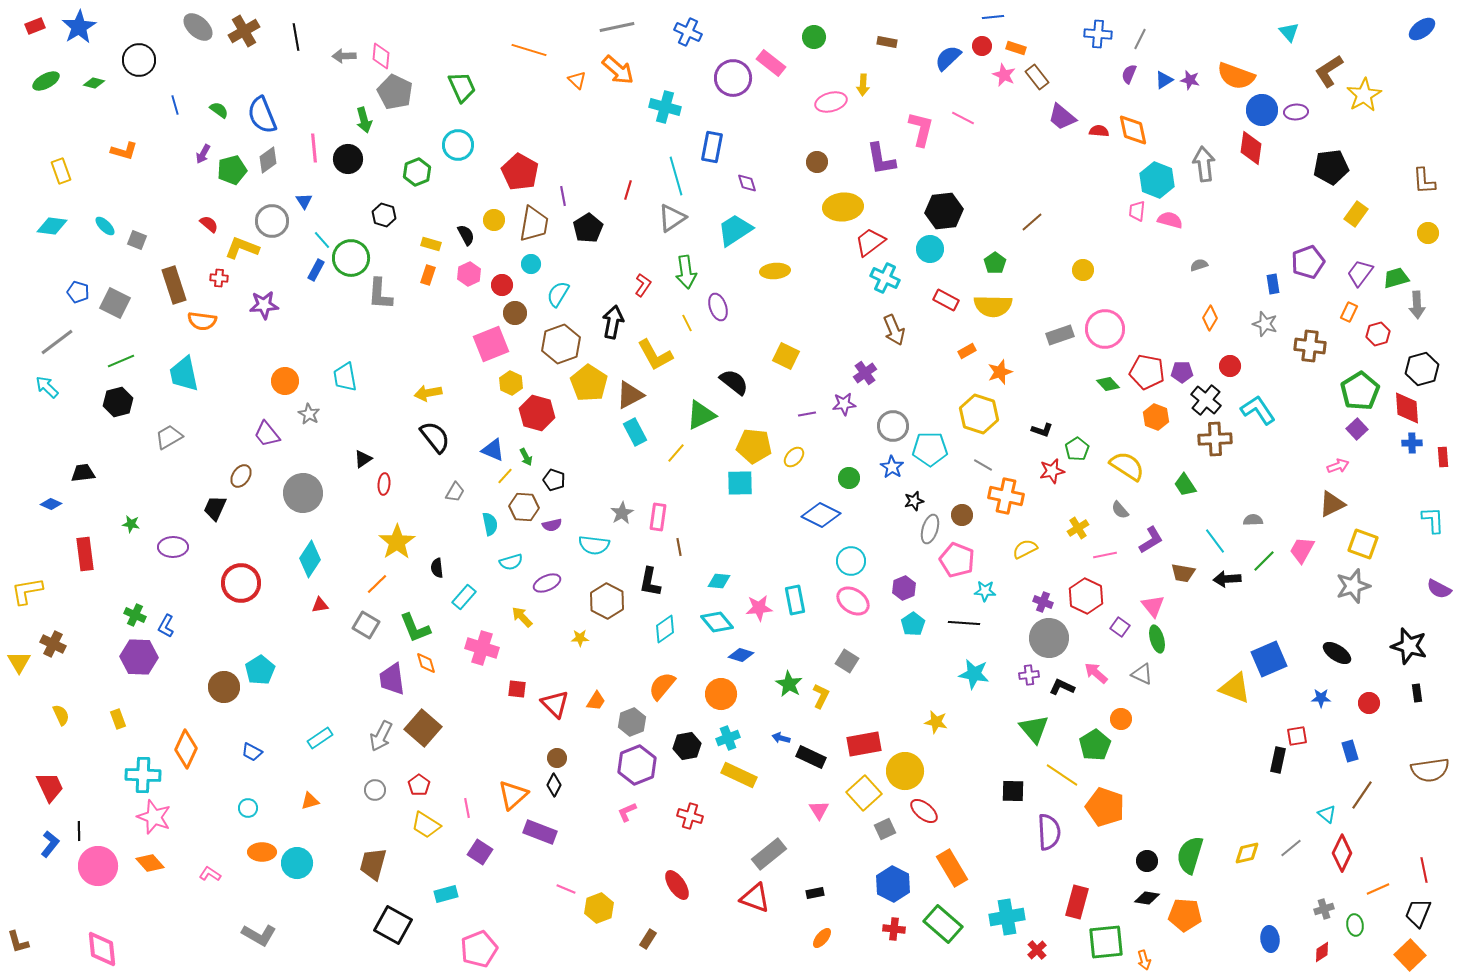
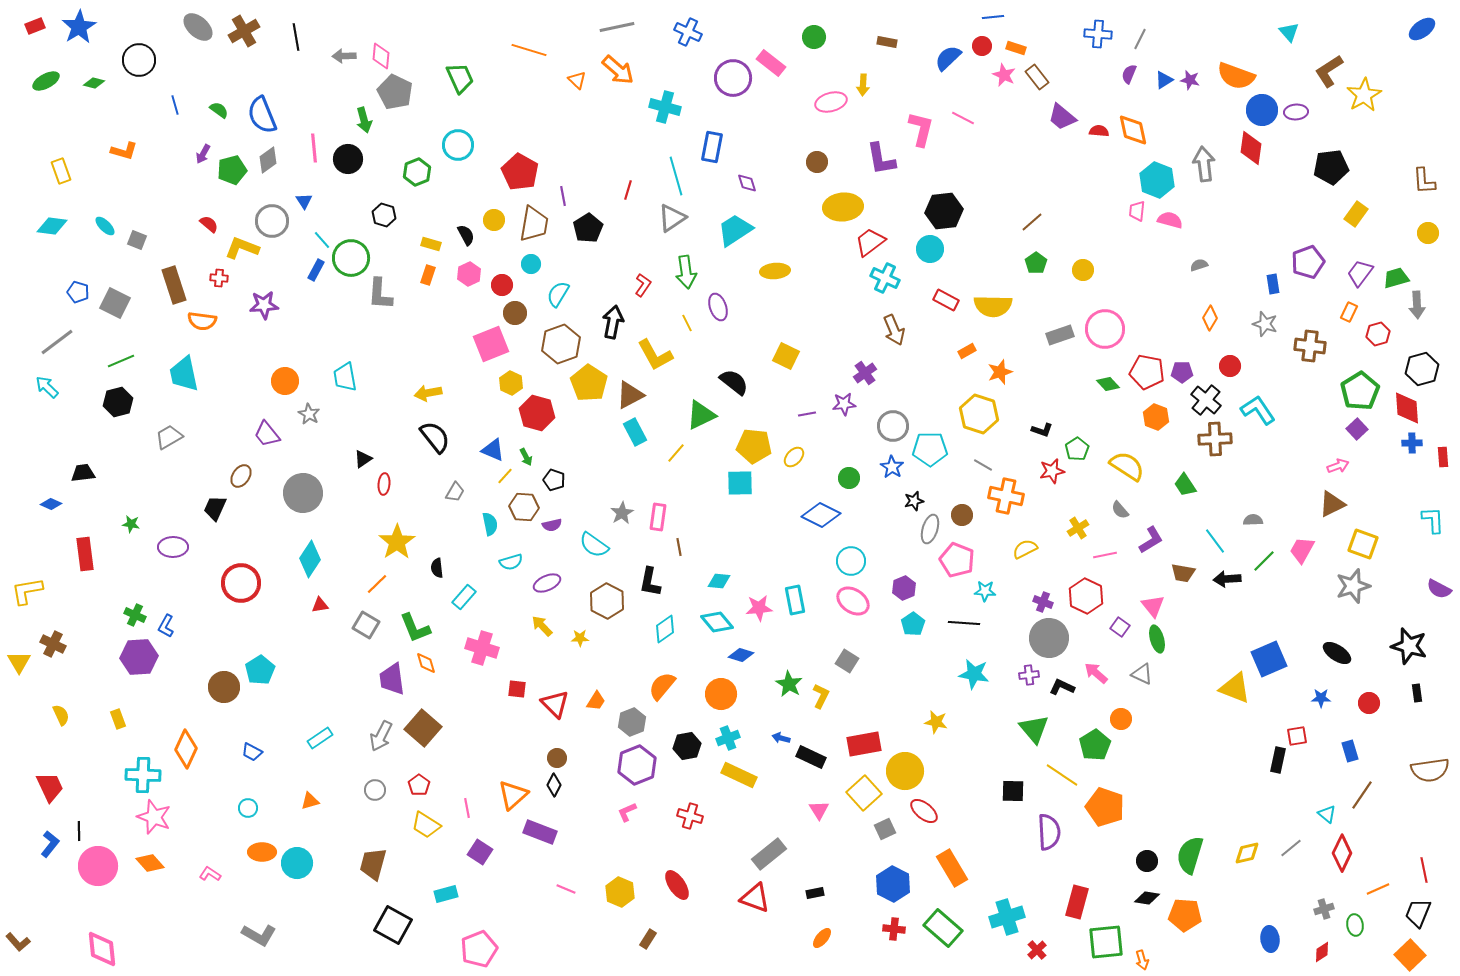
green trapezoid at (462, 87): moved 2 px left, 9 px up
green pentagon at (995, 263): moved 41 px right
cyan semicircle at (594, 545): rotated 28 degrees clockwise
yellow arrow at (522, 617): moved 20 px right, 9 px down
purple hexagon at (139, 657): rotated 6 degrees counterclockwise
yellow hexagon at (599, 908): moved 21 px right, 16 px up; rotated 16 degrees counterclockwise
cyan cross at (1007, 917): rotated 8 degrees counterclockwise
green rectangle at (943, 924): moved 4 px down
brown L-shape at (18, 942): rotated 25 degrees counterclockwise
orange arrow at (1144, 960): moved 2 px left
